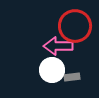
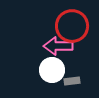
red circle: moved 3 px left
gray rectangle: moved 4 px down
